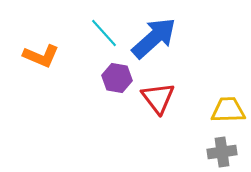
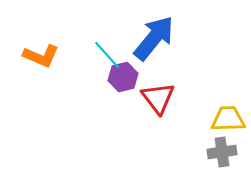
cyan line: moved 3 px right, 22 px down
blue arrow: rotated 9 degrees counterclockwise
purple hexagon: moved 6 px right, 1 px up; rotated 24 degrees counterclockwise
yellow trapezoid: moved 9 px down
